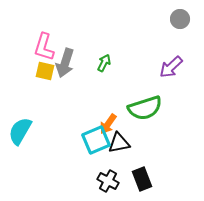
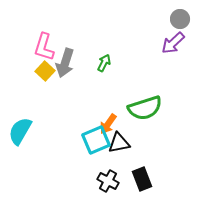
purple arrow: moved 2 px right, 24 px up
yellow square: rotated 30 degrees clockwise
